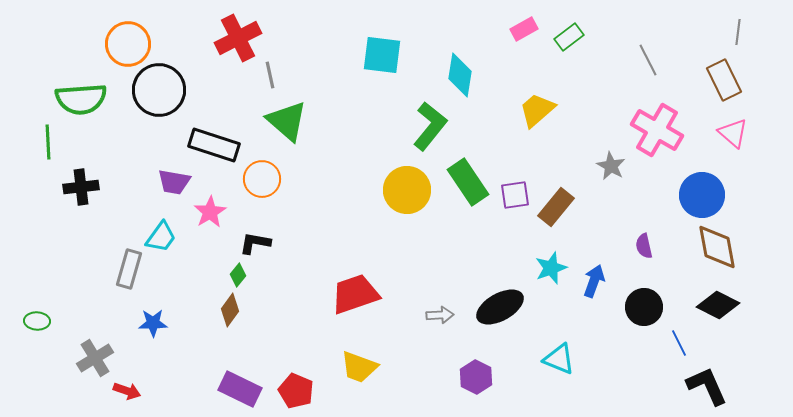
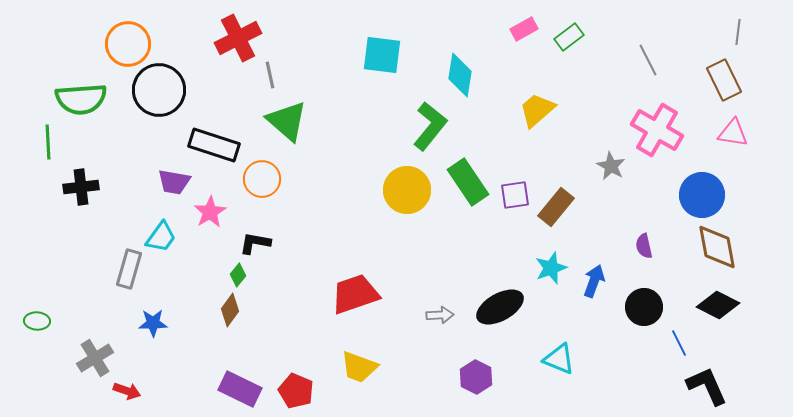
pink triangle at (733, 133): rotated 32 degrees counterclockwise
